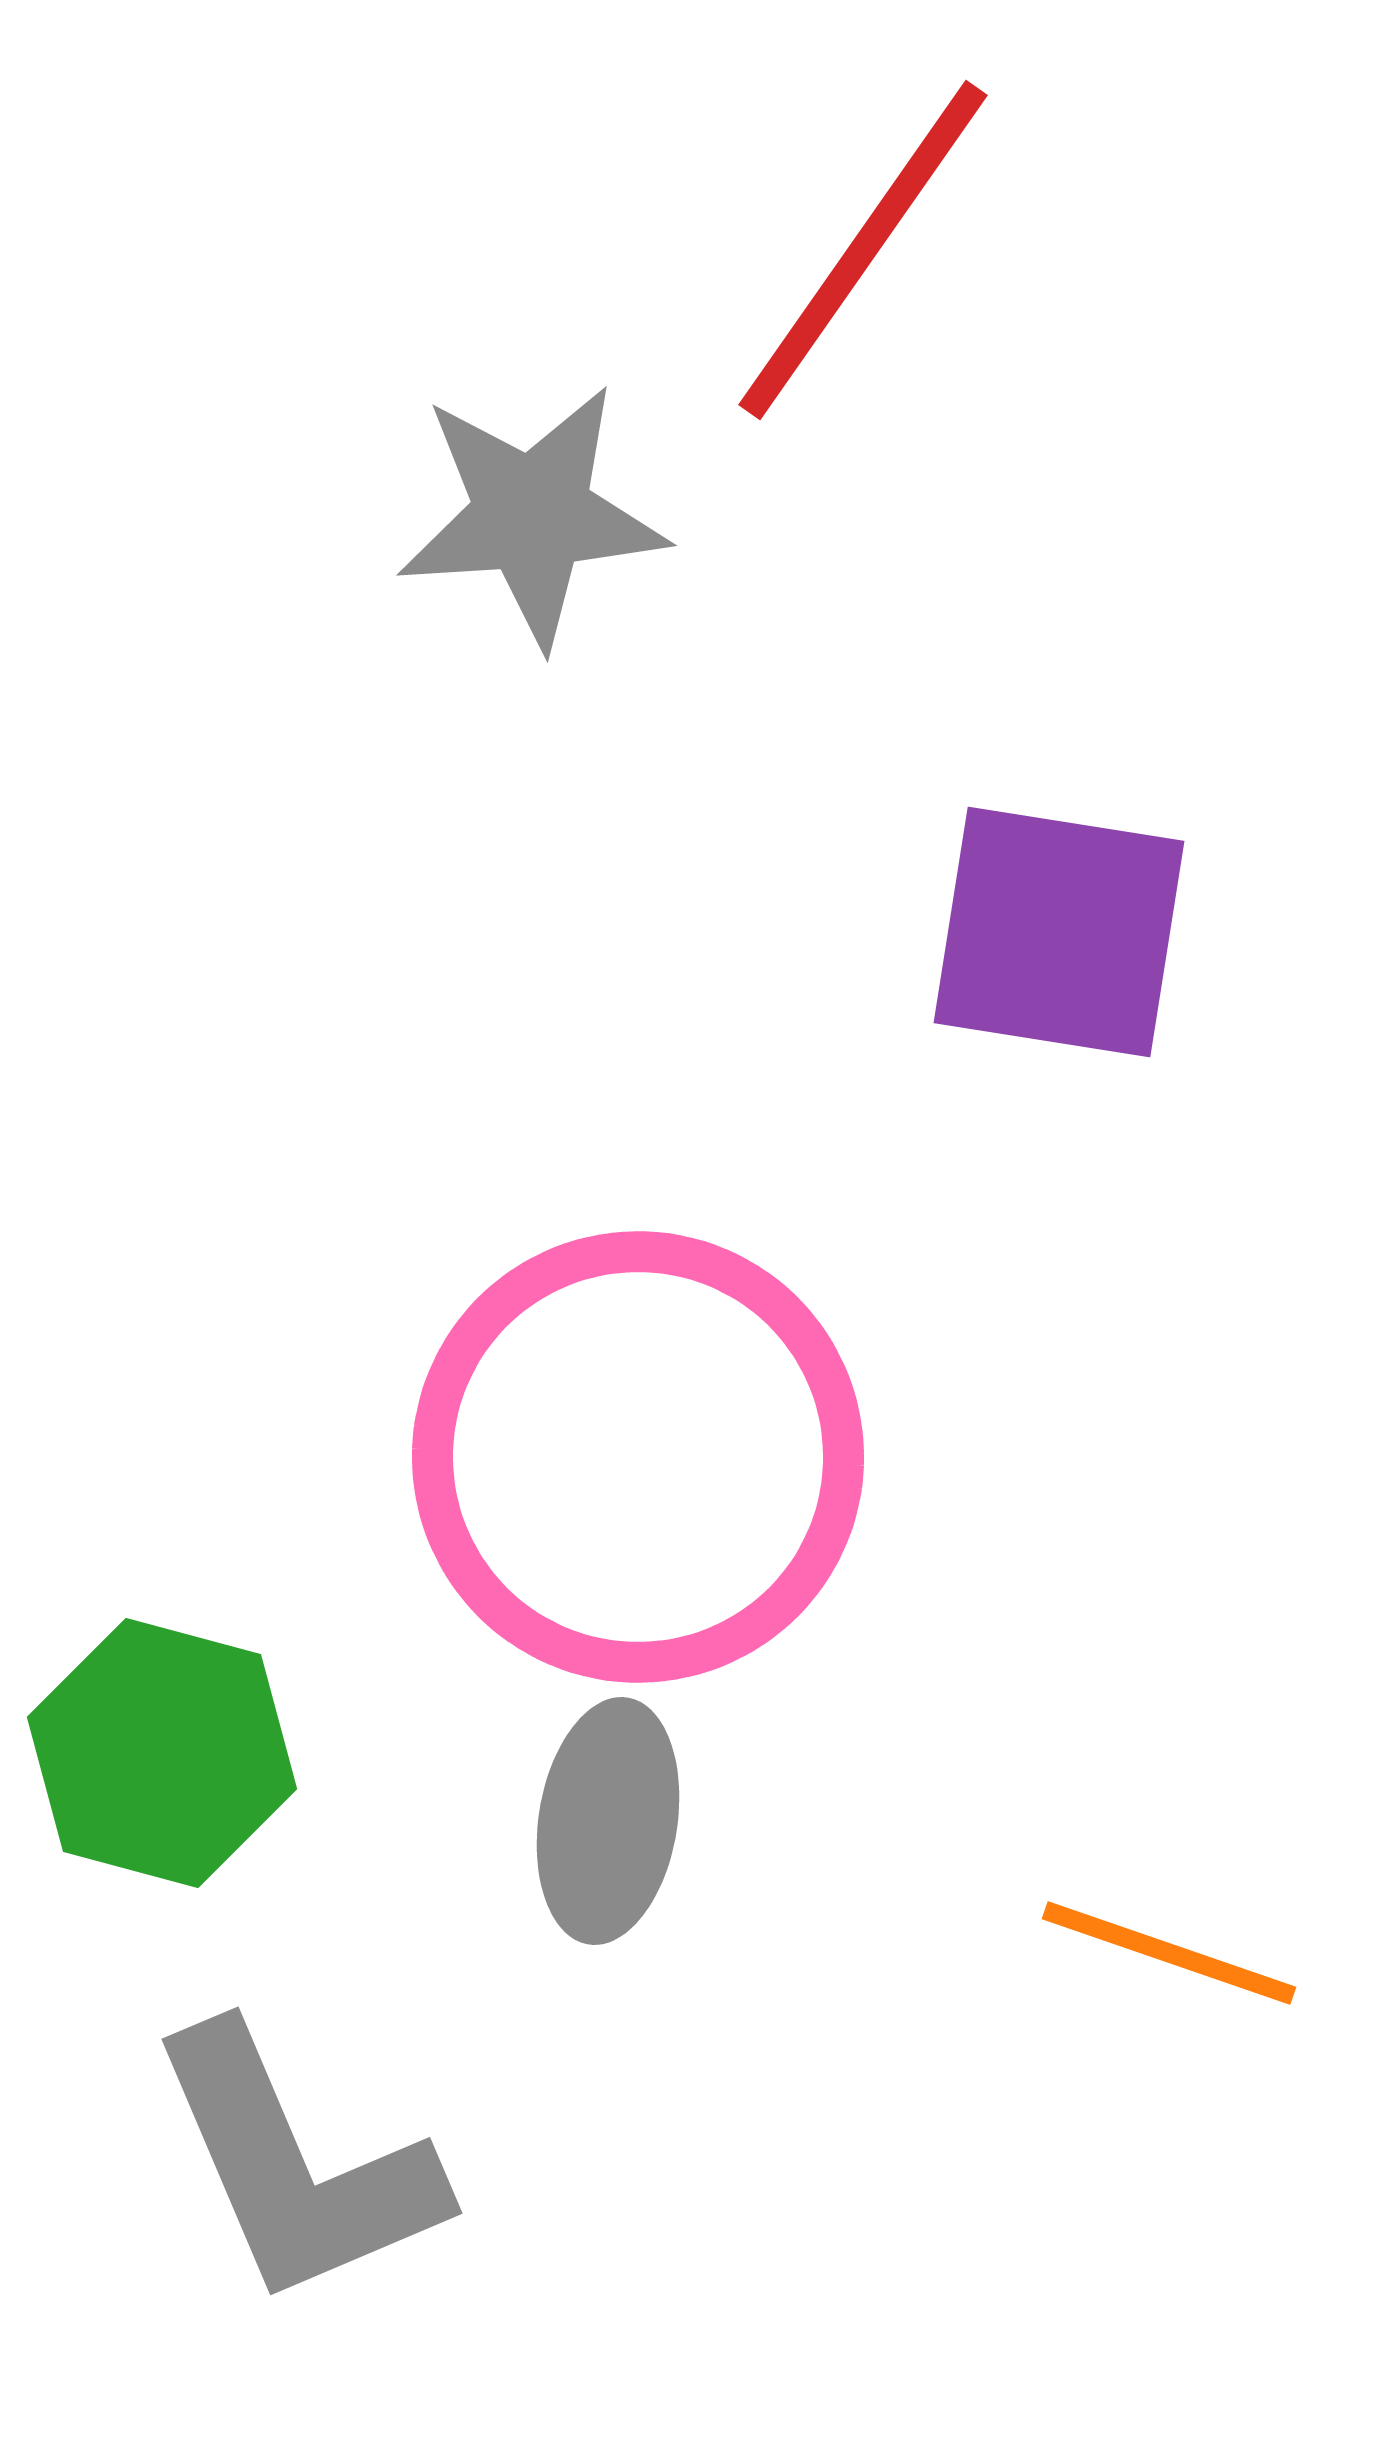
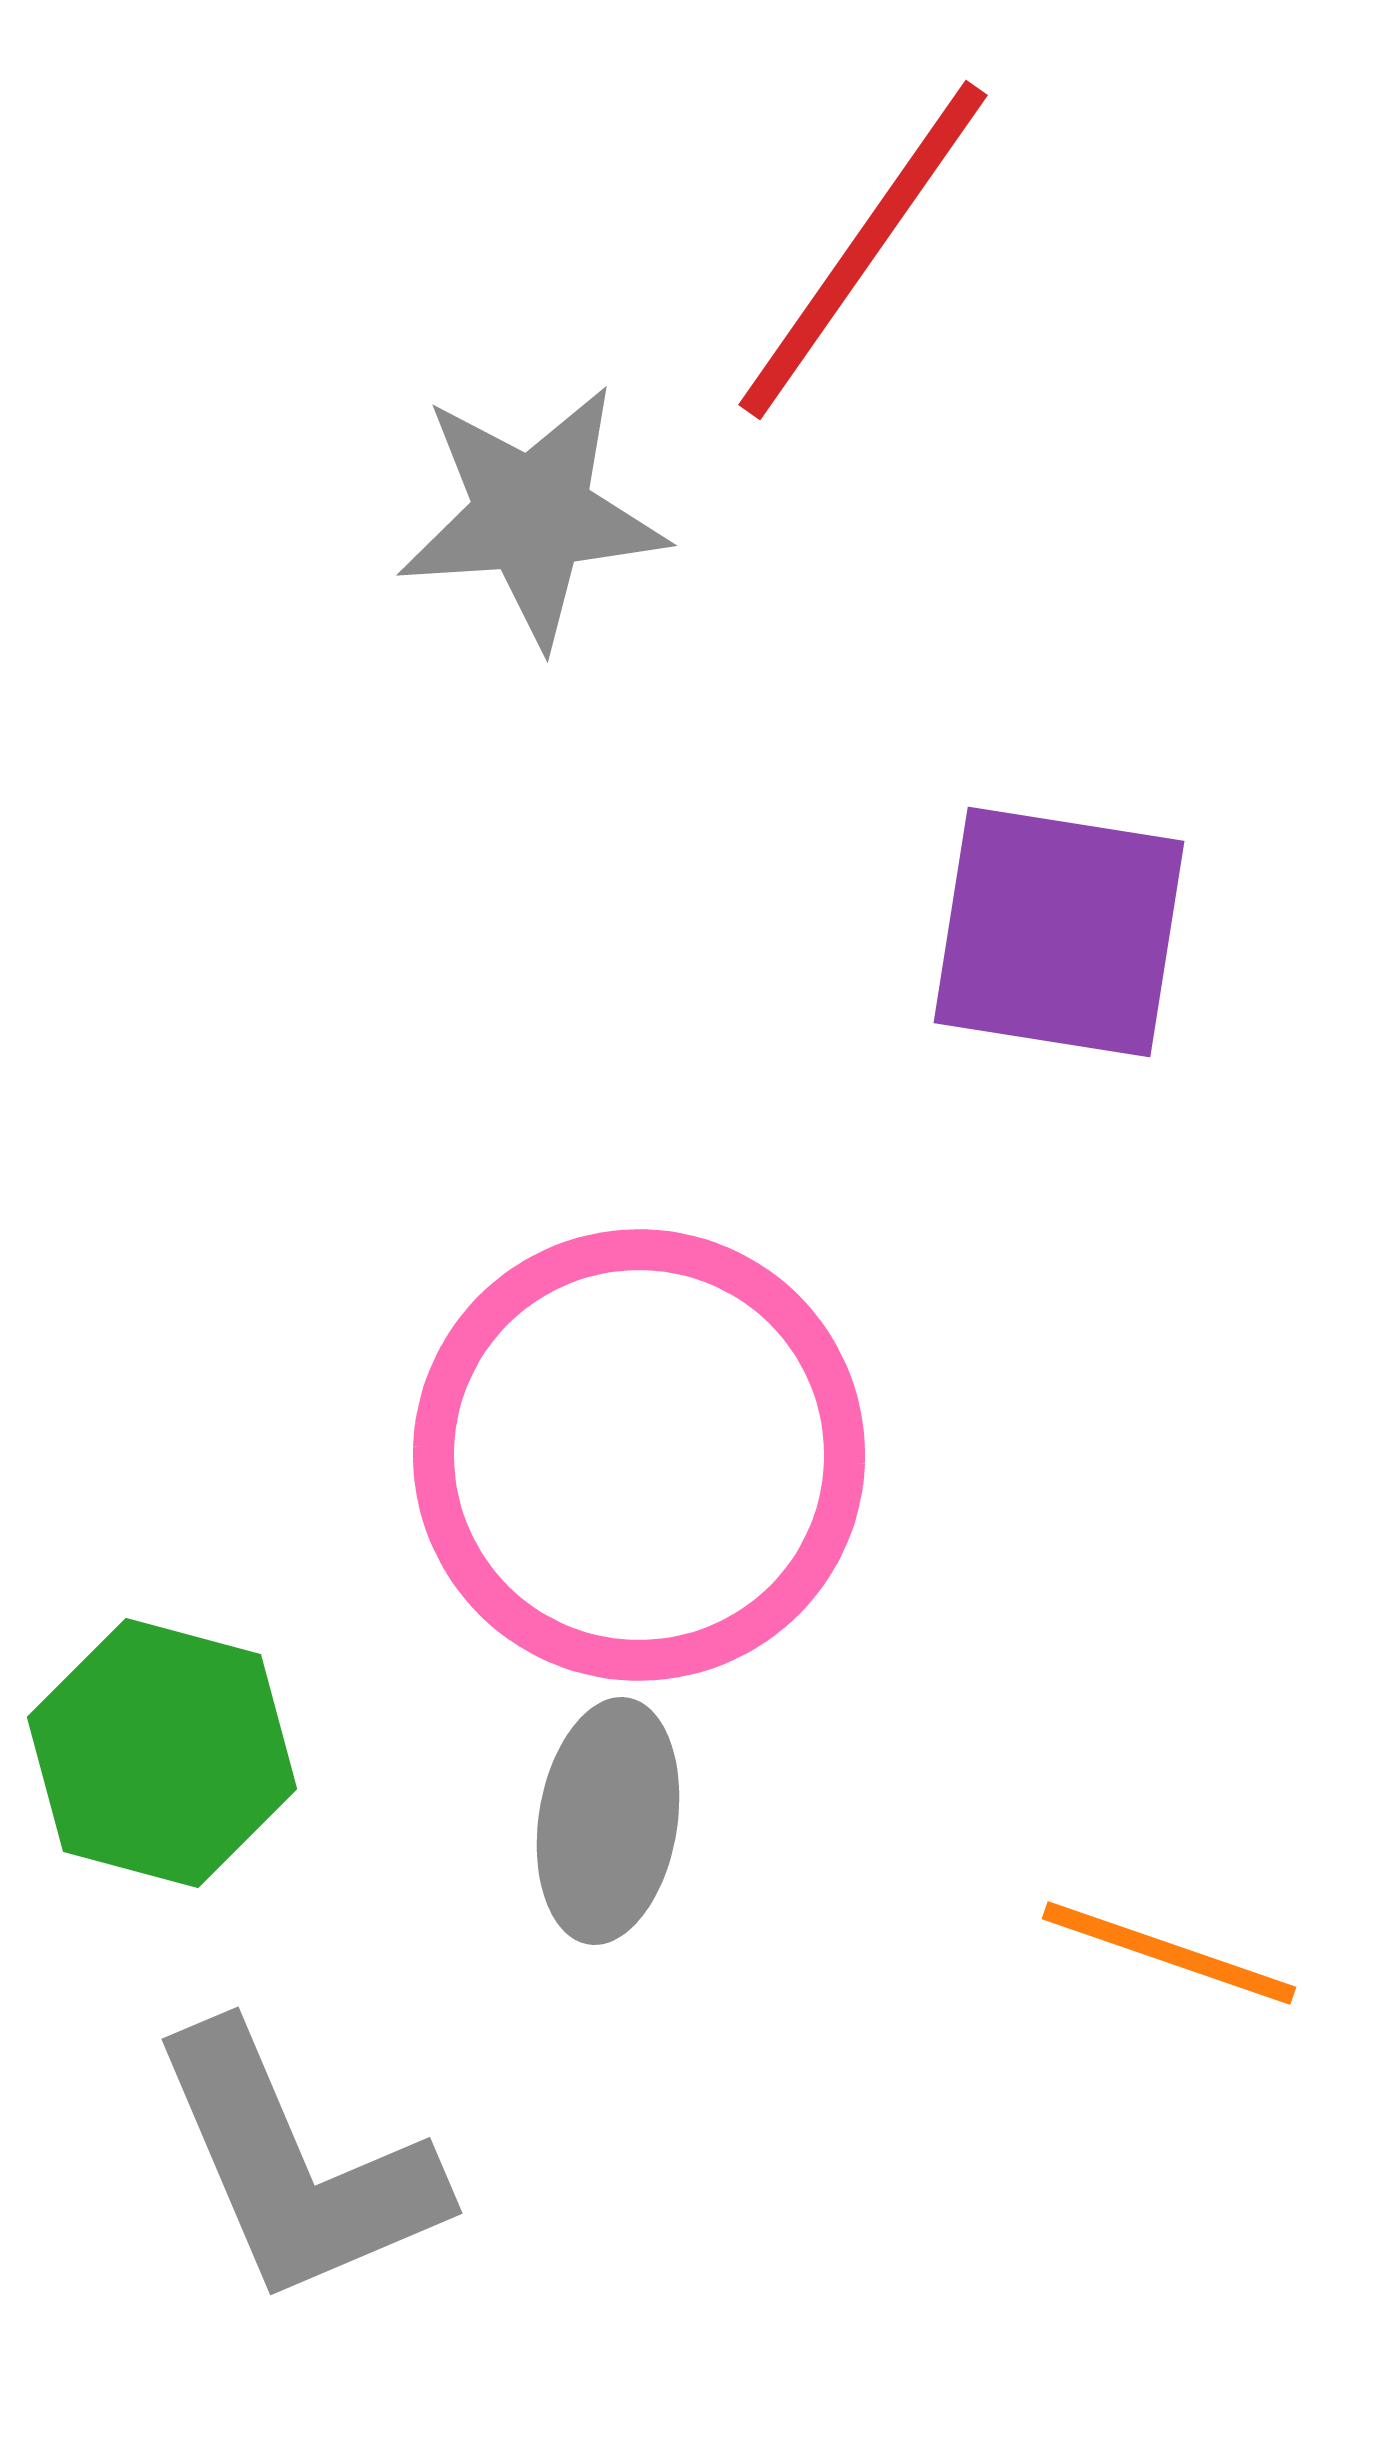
pink circle: moved 1 px right, 2 px up
